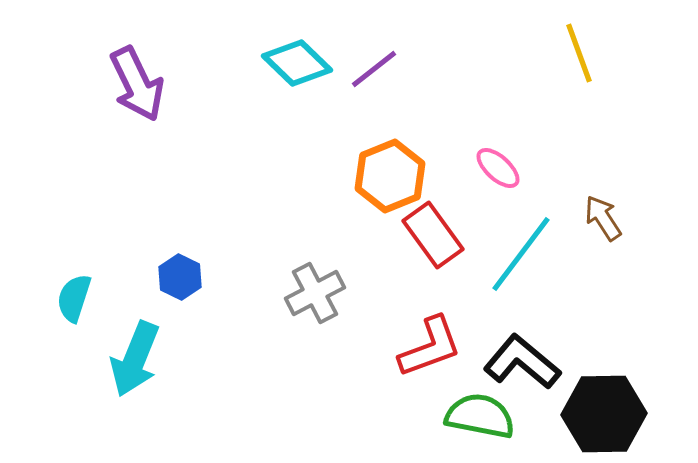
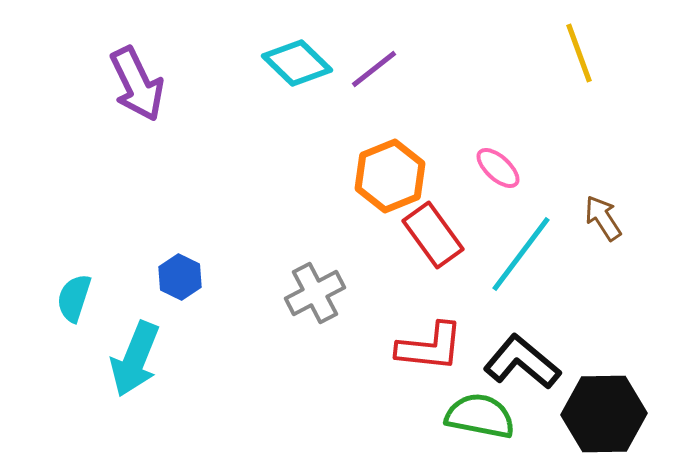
red L-shape: rotated 26 degrees clockwise
